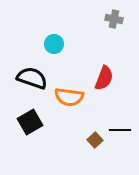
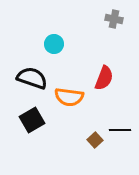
black square: moved 2 px right, 2 px up
